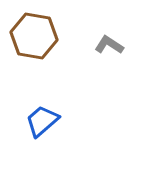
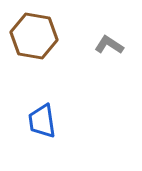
blue trapezoid: rotated 57 degrees counterclockwise
